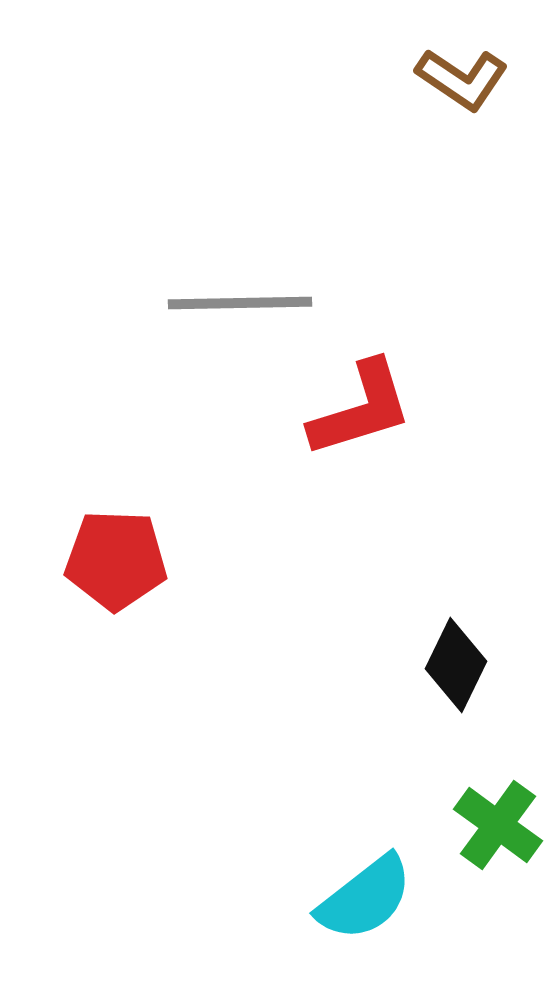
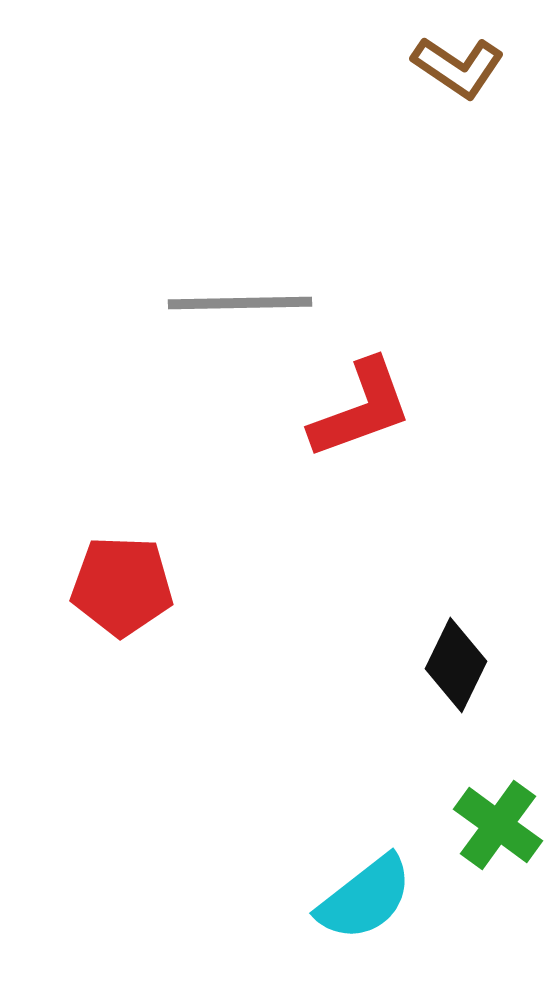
brown L-shape: moved 4 px left, 12 px up
red L-shape: rotated 3 degrees counterclockwise
red pentagon: moved 6 px right, 26 px down
